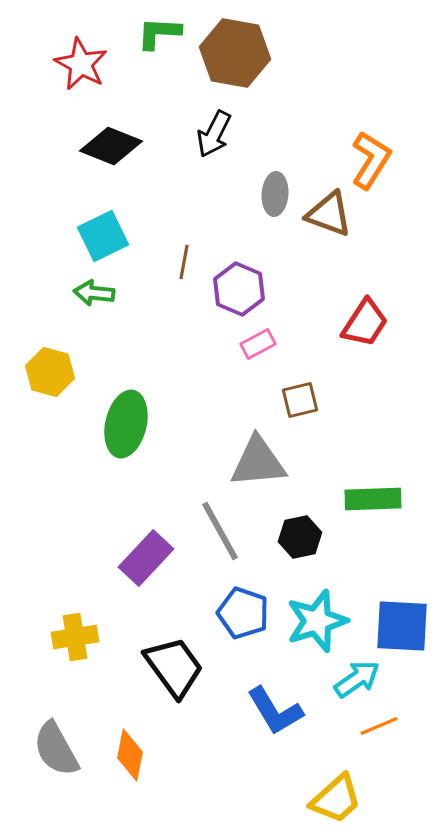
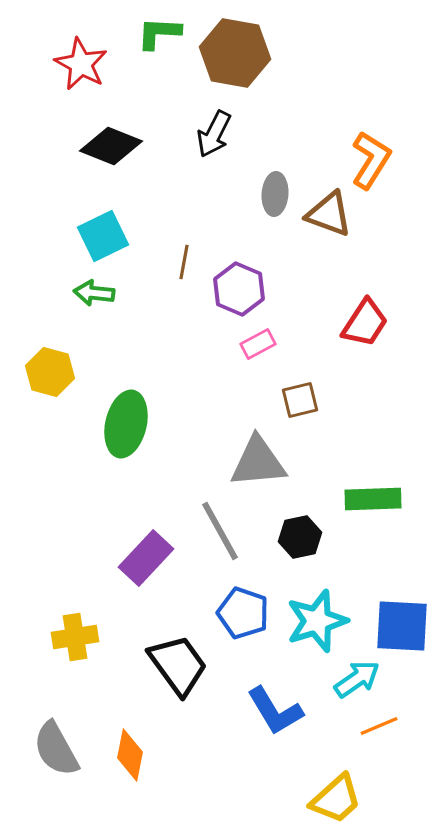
black trapezoid: moved 4 px right, 2 px up
